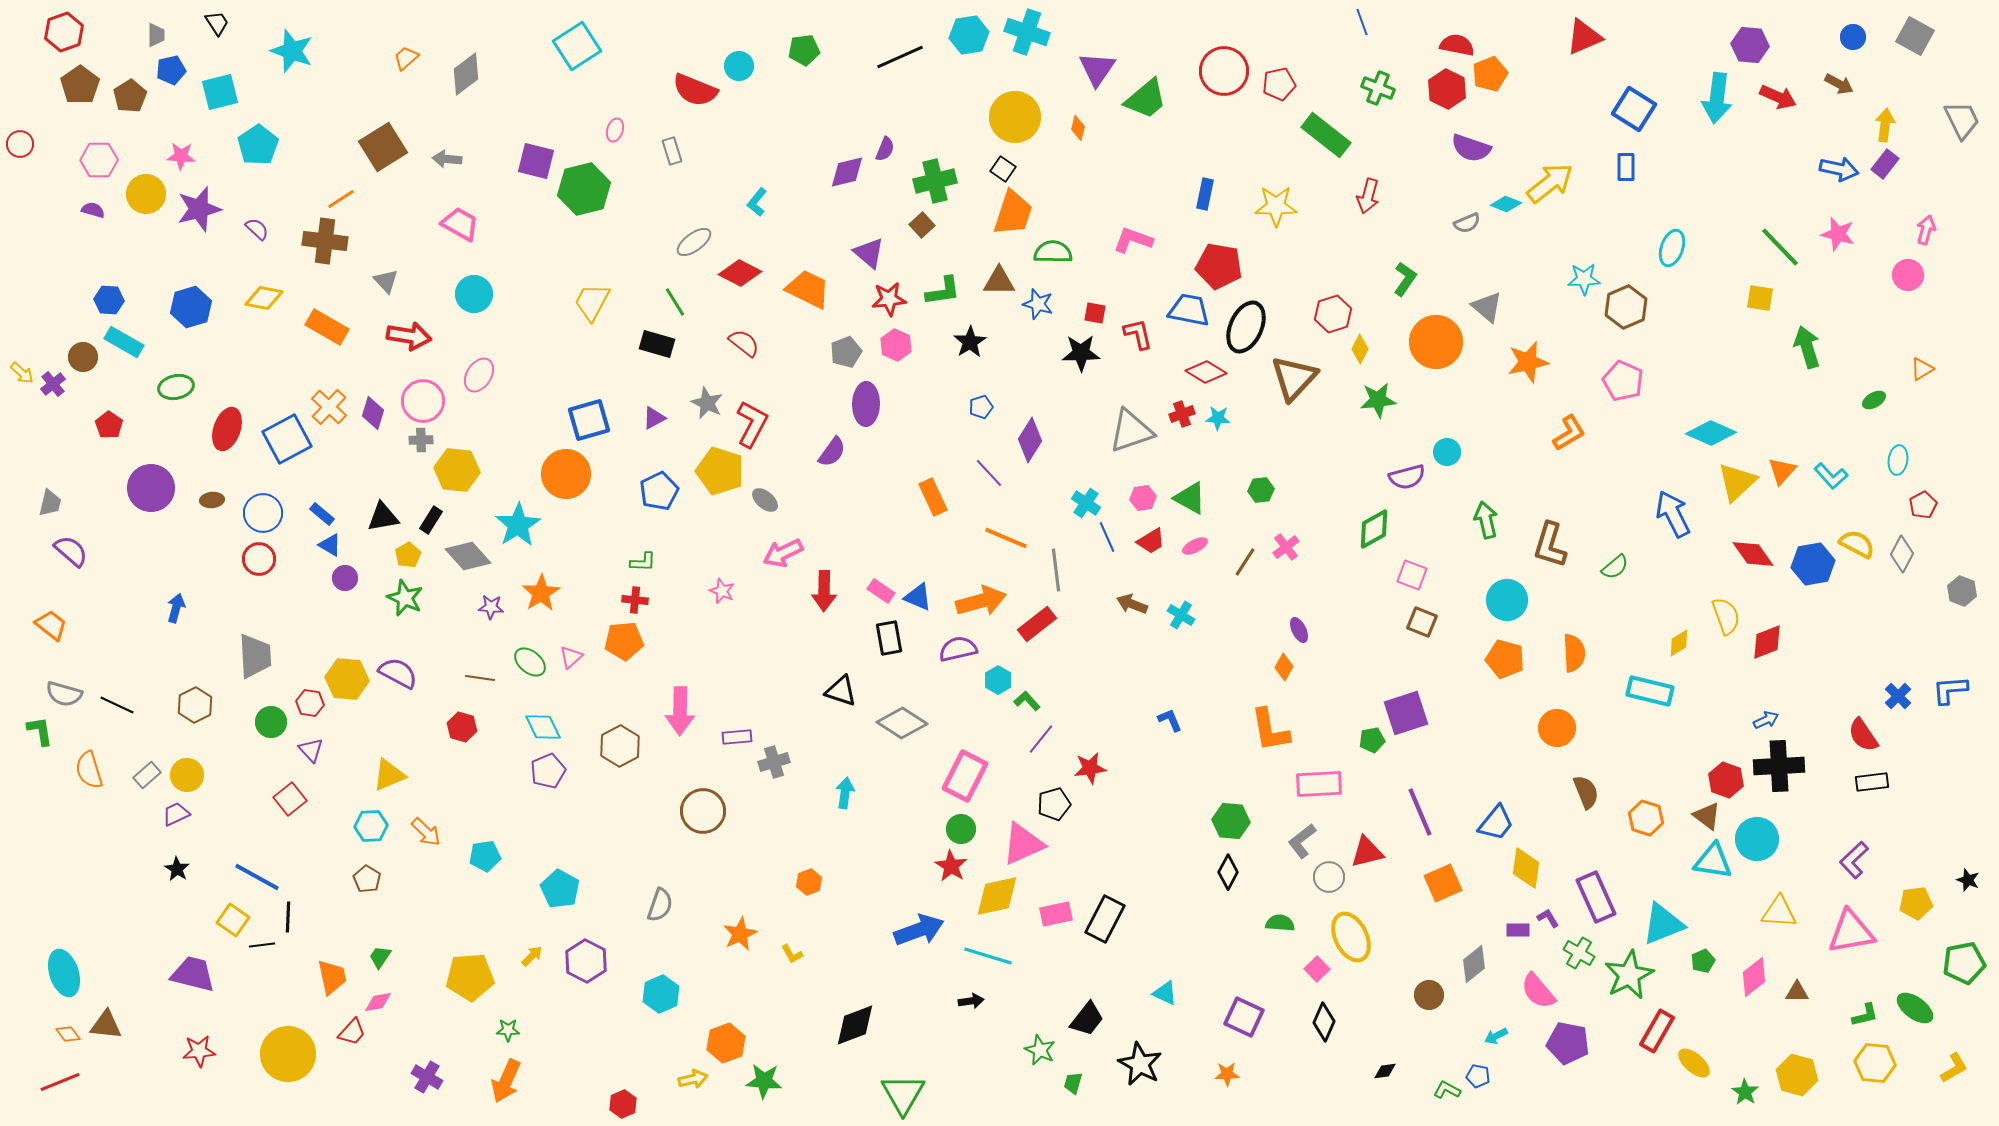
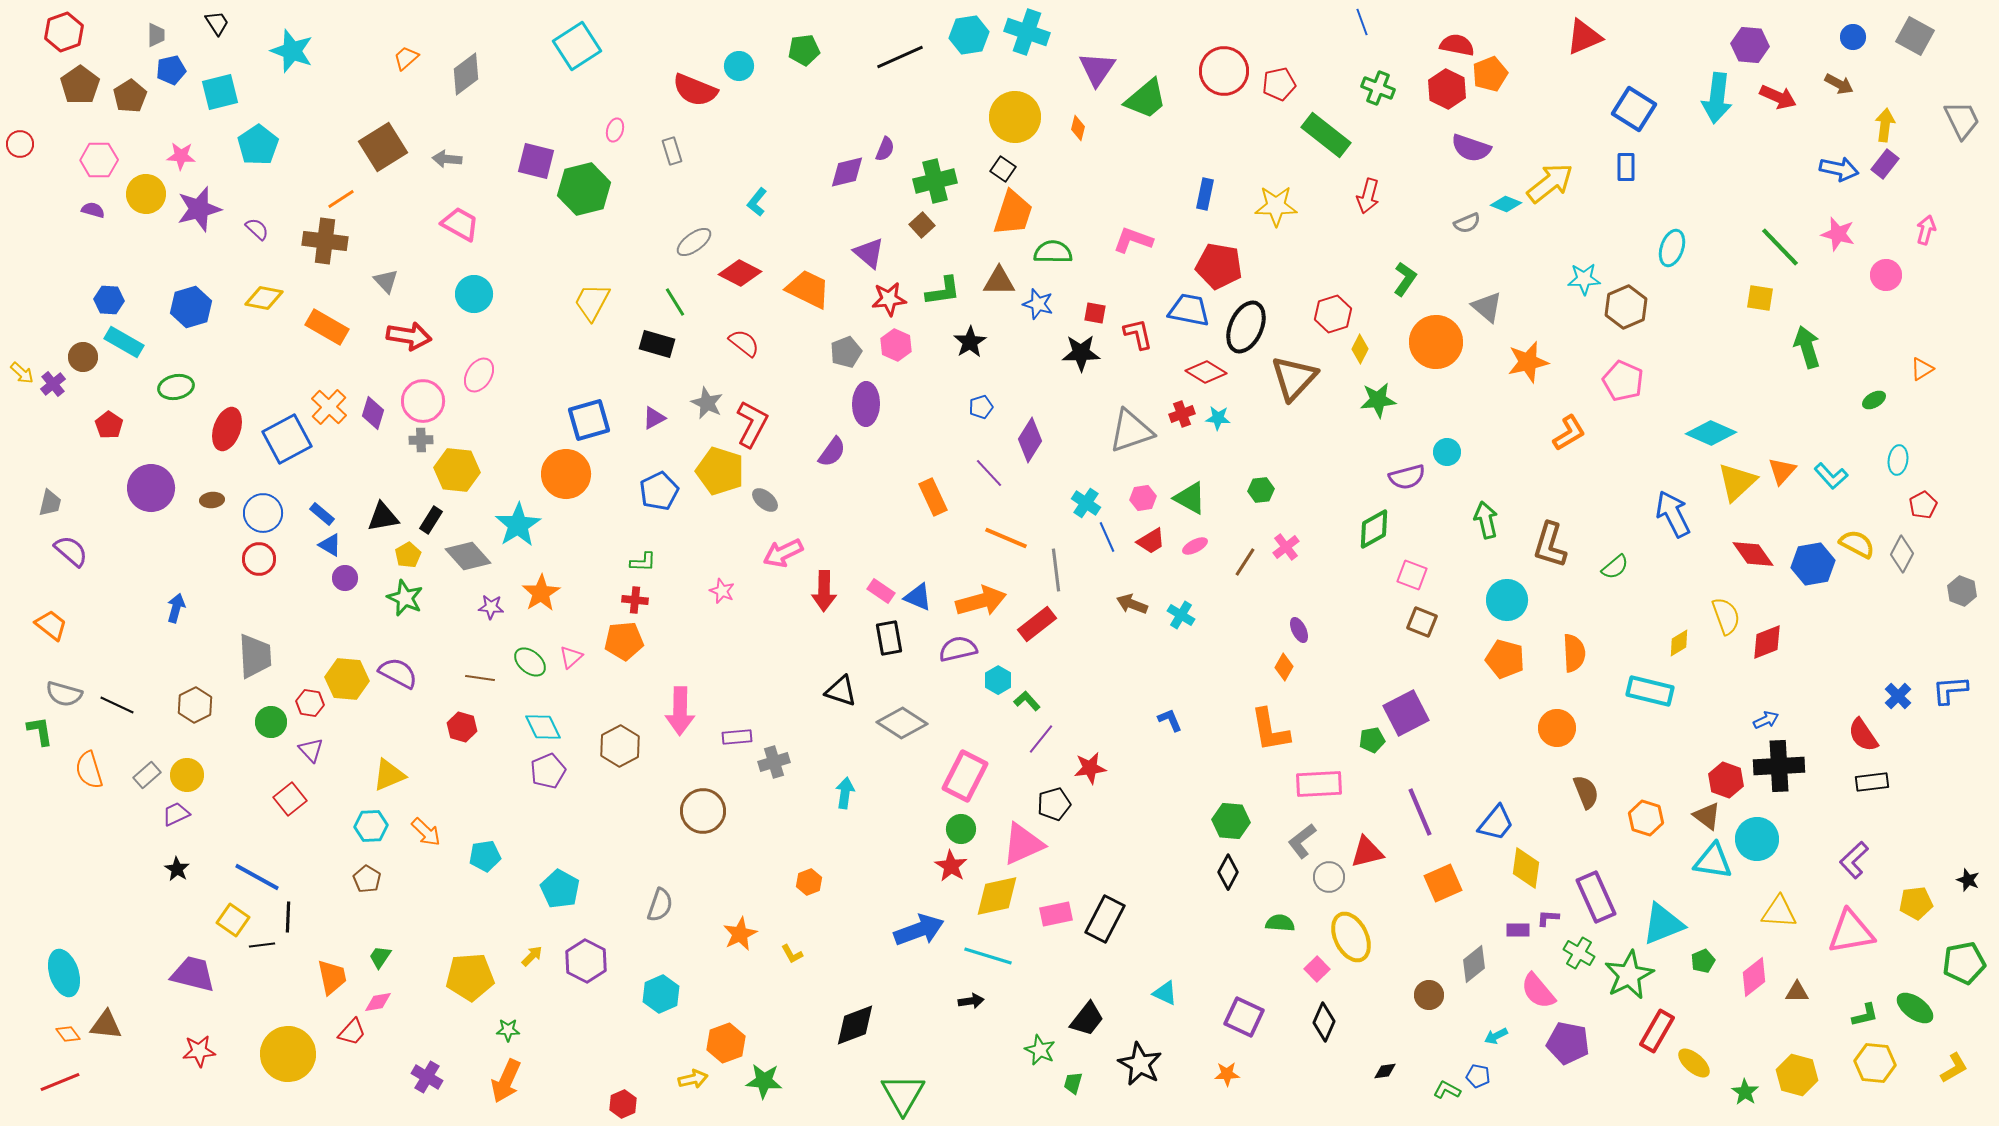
pink circle at (1908, 275): moved 22 px left
purple square at (1406, 713): rotated 9 degrees counterclockwise
purple L-shape at (1548, 918): rotated 55 degrees counterclockwise
